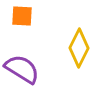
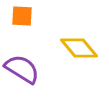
yellow diamond: rotated 66 degrees counterclockwise
